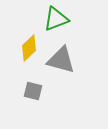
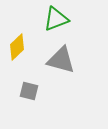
yellow diamond: moved 12 px left, 1 px up
gray square: moved 4 px left
